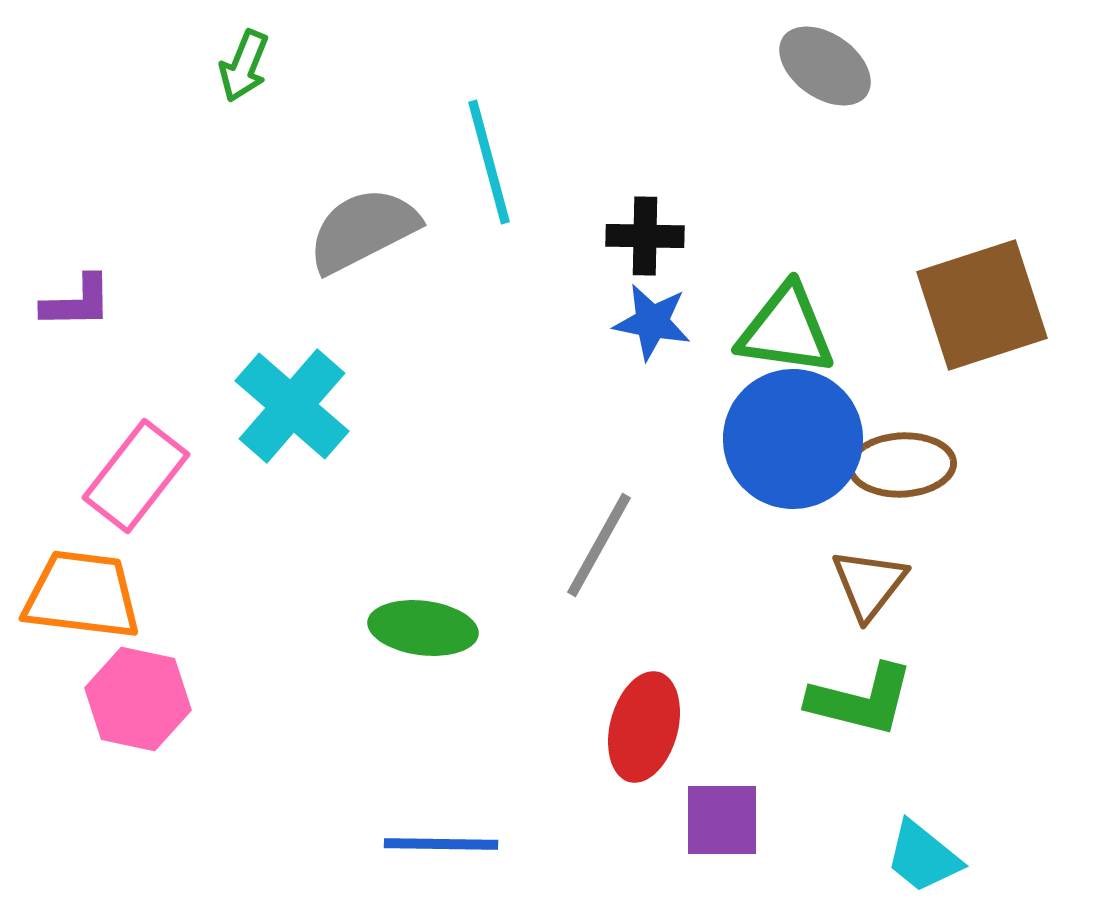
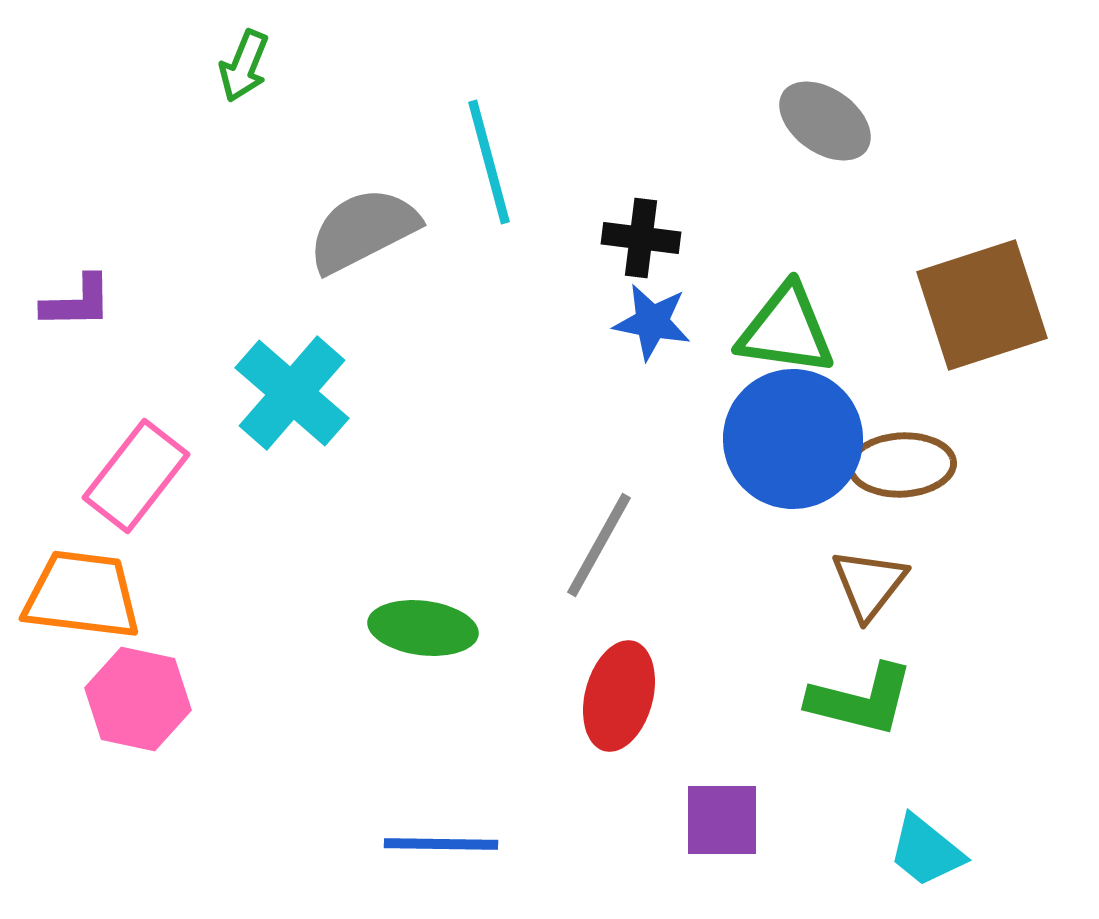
gray ellipse: moved 55 px down
black cross: moved 4 px left, 2 px down; rotated 6 degrees clockwise
cyan cross: moved 13 px up
red ellipse: moved 25 px left, 31 px up
cyan trapezoid: moved 3 px right, 6 px up
